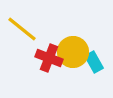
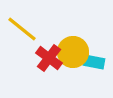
red cross: rotated 16 degrees clockwise
cyan rectangle: rotated 50 degrees counterclockwise
